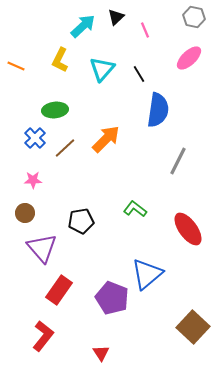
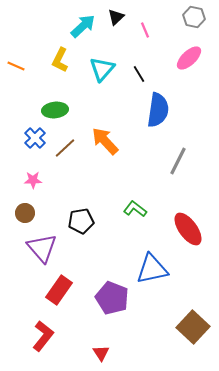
orange arrow: moved 1 px left, 2 px down; rotated 88 degrees counterclockwise
blue triangle: moved 5 px right, 5 px up; rotated 28 degrees clockwise
